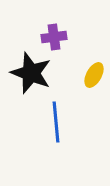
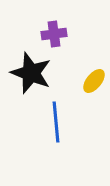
purple cross: moved 3 px up
yellow ellipse: moved 6 px down; rotated 10 degrees clockwise
